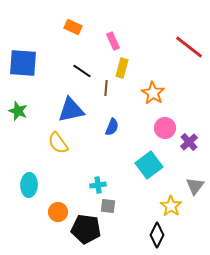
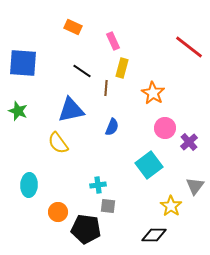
black diamond: moved 3 px left; rotated 65 degrees clockwise
